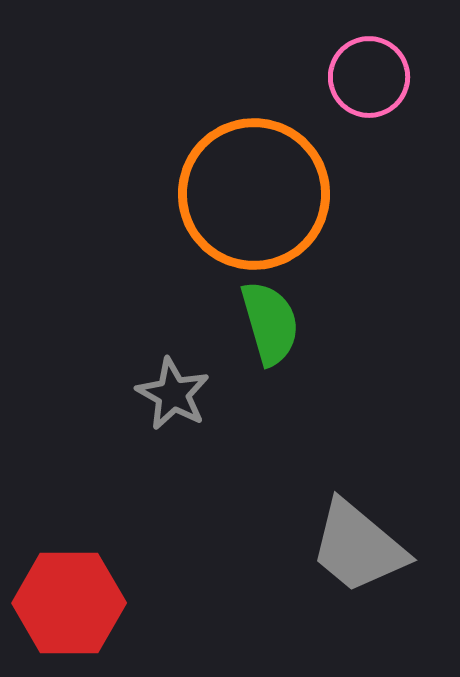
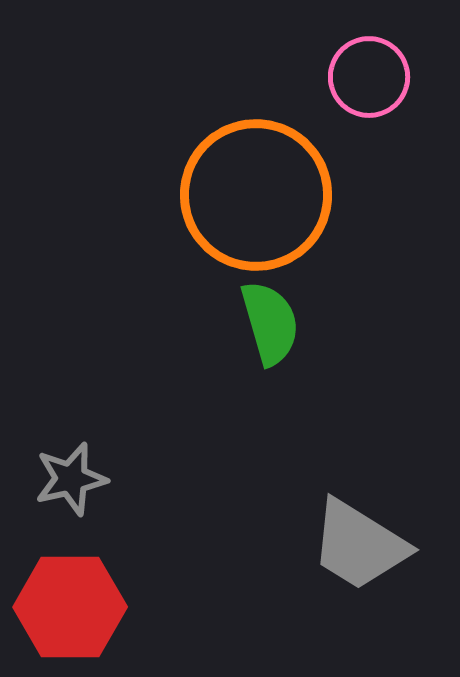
orange circle: moved 2 px right, 1 px down
gray star: moved 102 px left, 85 px down; rotated 30 degrees clockwise
gray trapezoid: moved 1 px right, 2 px up; rotated 8 degrees counterclockwise
red hexagon: moved 1 px right, 4 px down
